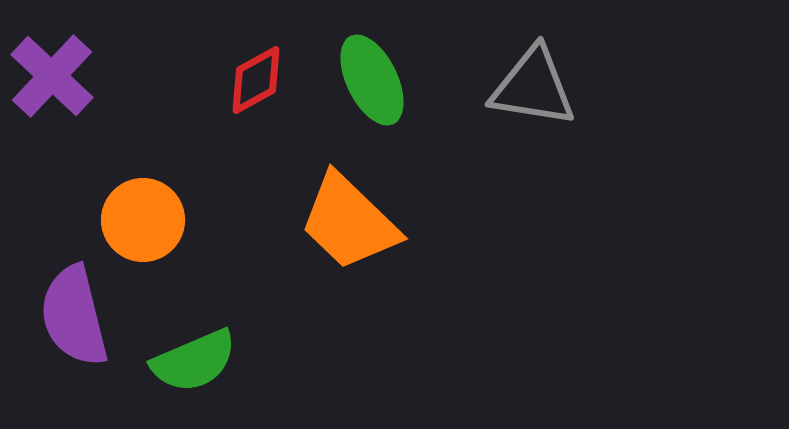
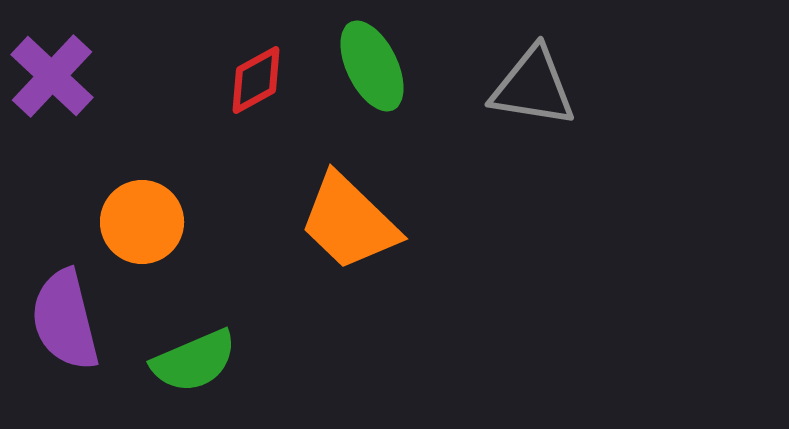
green ellipse: moved 14 px up
orange circle: moved 1 px left, 2 px down
purple semicircle: moved 9 px left, 4 px down
